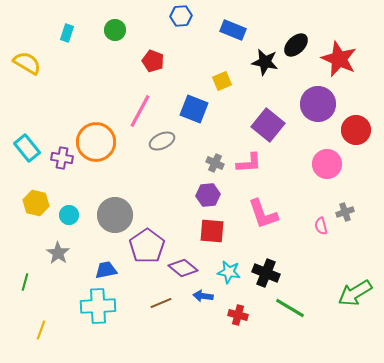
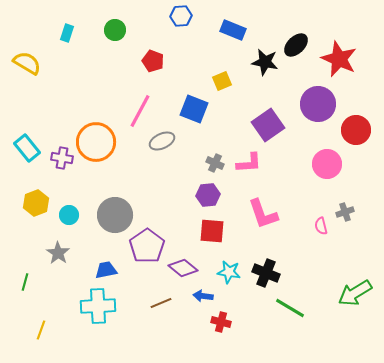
purple square at (268, 125): rotated 16 degrees clockwise
yellow hexagon at (36, 203): rotated 25 degrees clockwise
red cross at (238, 315): moved 17 px left, 7 px down
